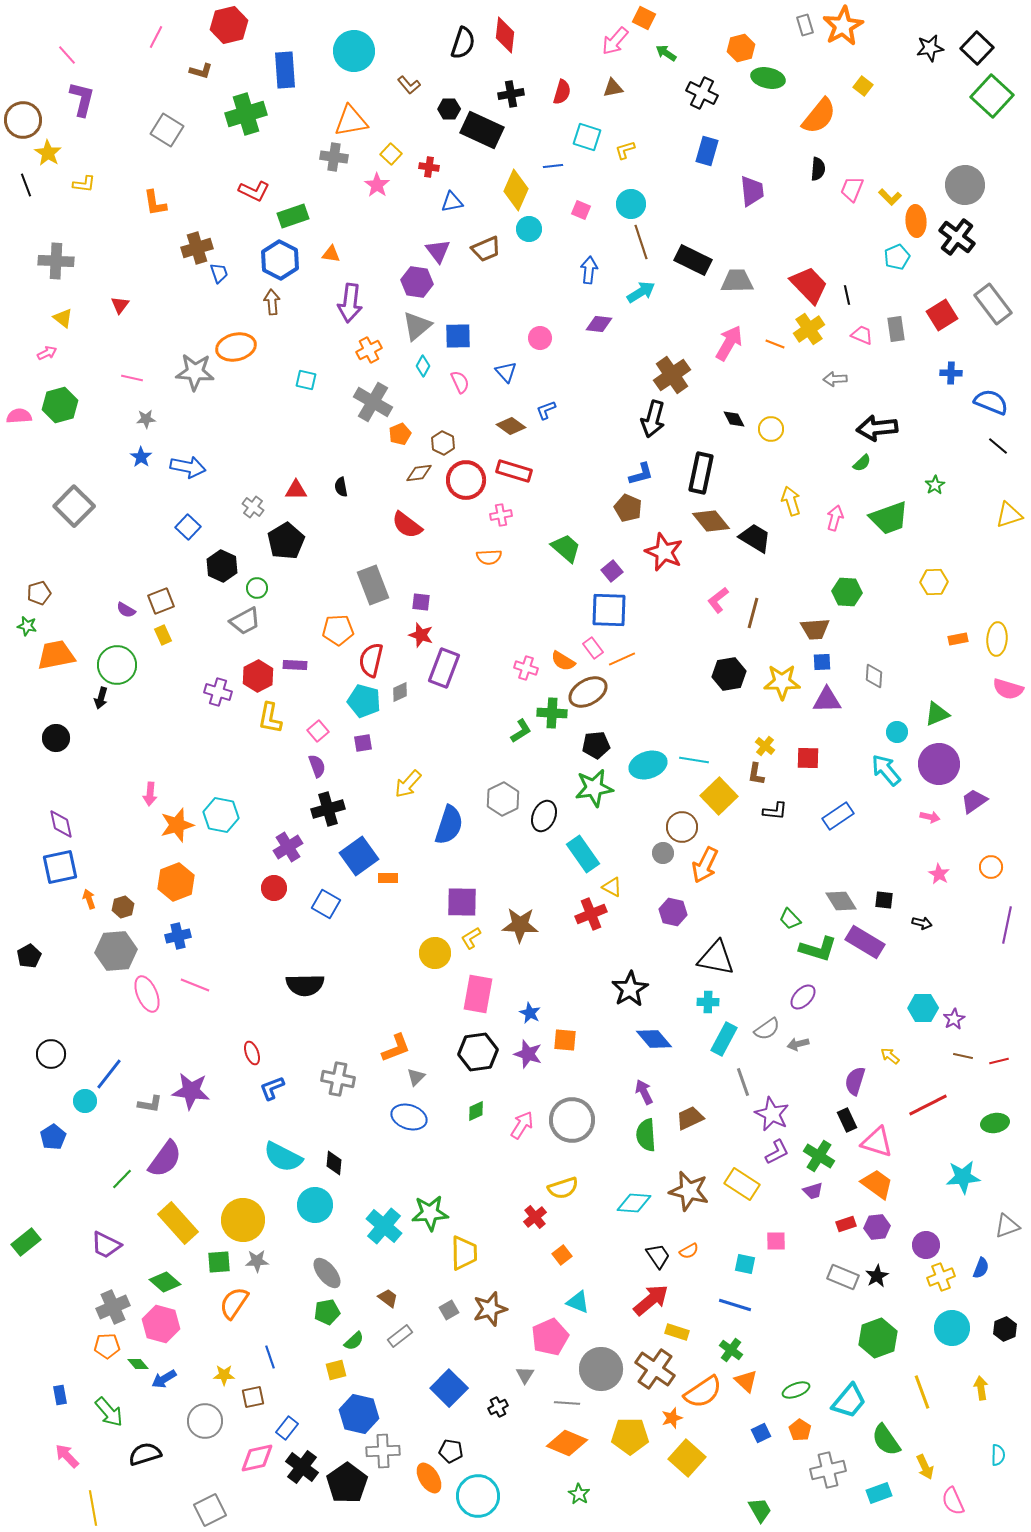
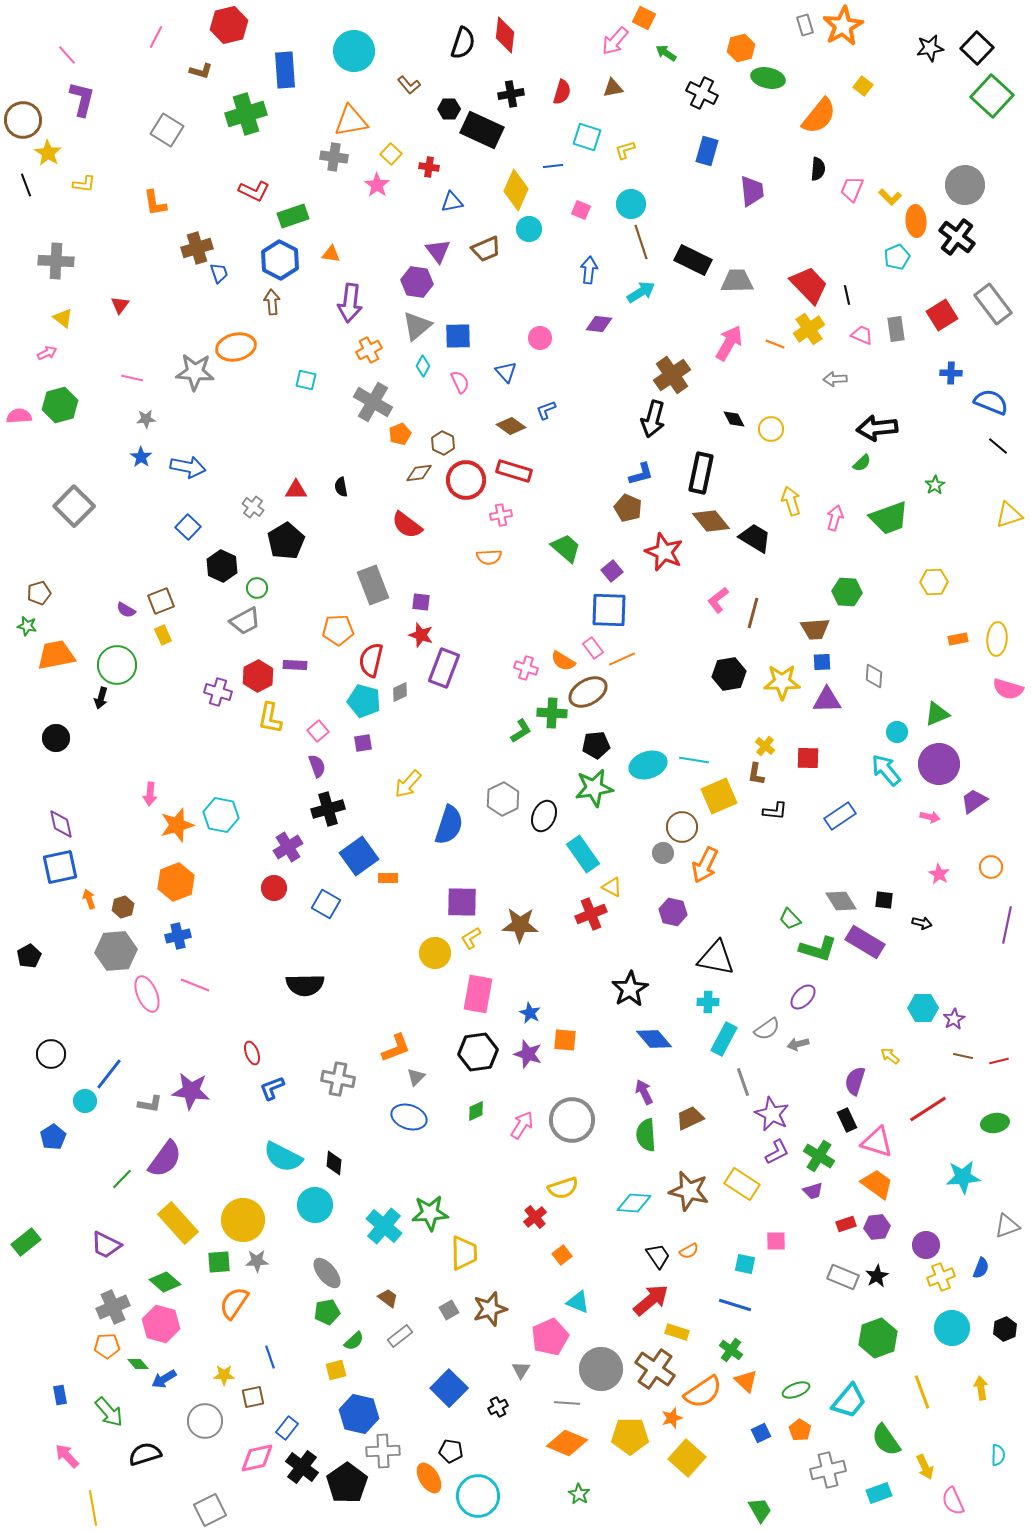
yellow square at (719, 796): rotated 21 degrees clockwise
blue rectangle at (838, 816): moved 2 px right
red line at (928, 1105): moved 4 px down; rotated 6 degrees counterclockwise
gray triangle at (525, 1375): moved 4 px left, 5 px up
